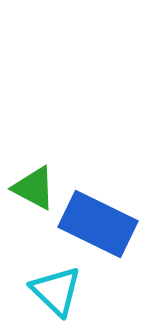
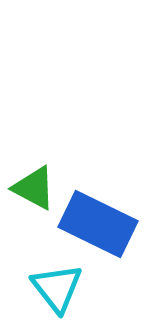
cyan triangle: moved 1 px right, 3 px up; rotated 8 degrees clockwise
